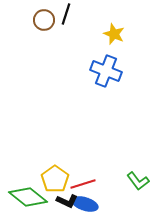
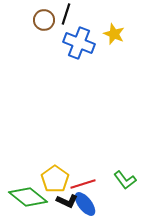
blue cross: moved 27 px left, 28 px up
green L-shape: moved 13 px left, 1 px up
blue ellipse: rotated 35 degrees clockwise
